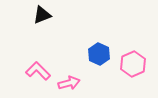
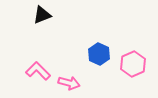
pink arrow: rotated 30 degrees clockwise
